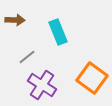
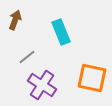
brown arrow: rotated 72 degrees counterclockwise
cyan rectangle: moved 3 px right
orange square: rotated 24 degrees counterclockwise
